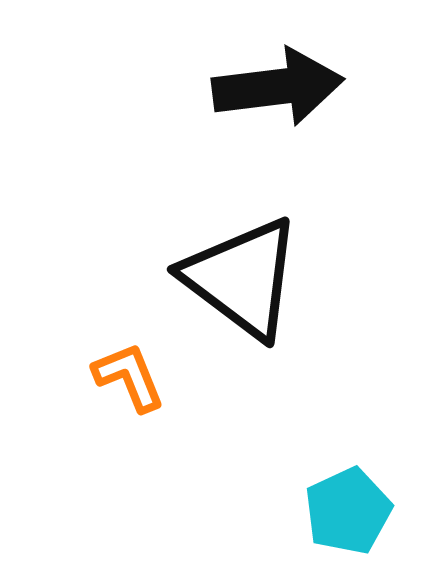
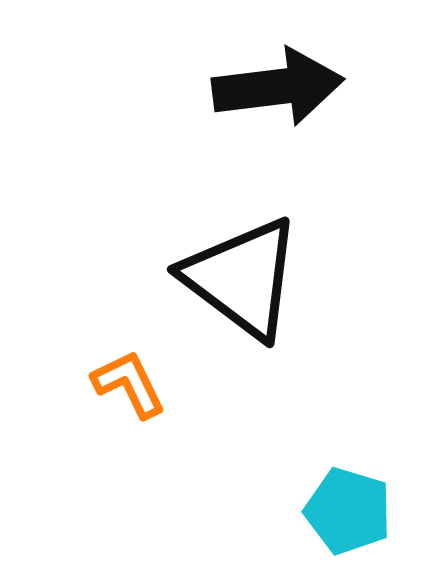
orange L-shape: moved 7 px down; rotated 4 degrees counterclockwise
cyan pentagon: rotated 30 degrees counterclockwise
